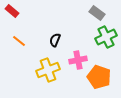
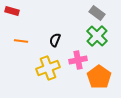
red rectangle: rotated 24 degrees counterclockwise
green cross: moved 9 px left, 1 px up; rotated 20 degrees counterclockwise
orange line: moved 2 px right; rotated 32 degrees counterclockwise
yellow cross: moved 2 px up
orange pentagon: rotated 15 degrees clockwise
